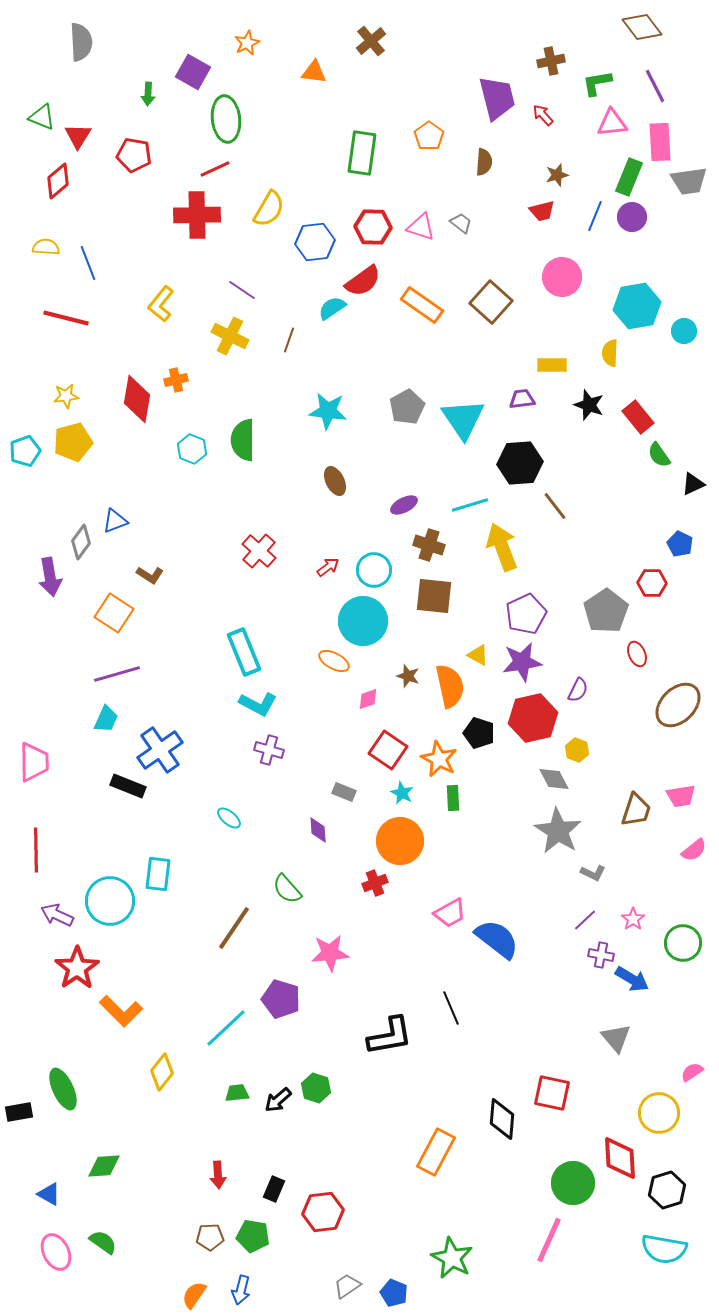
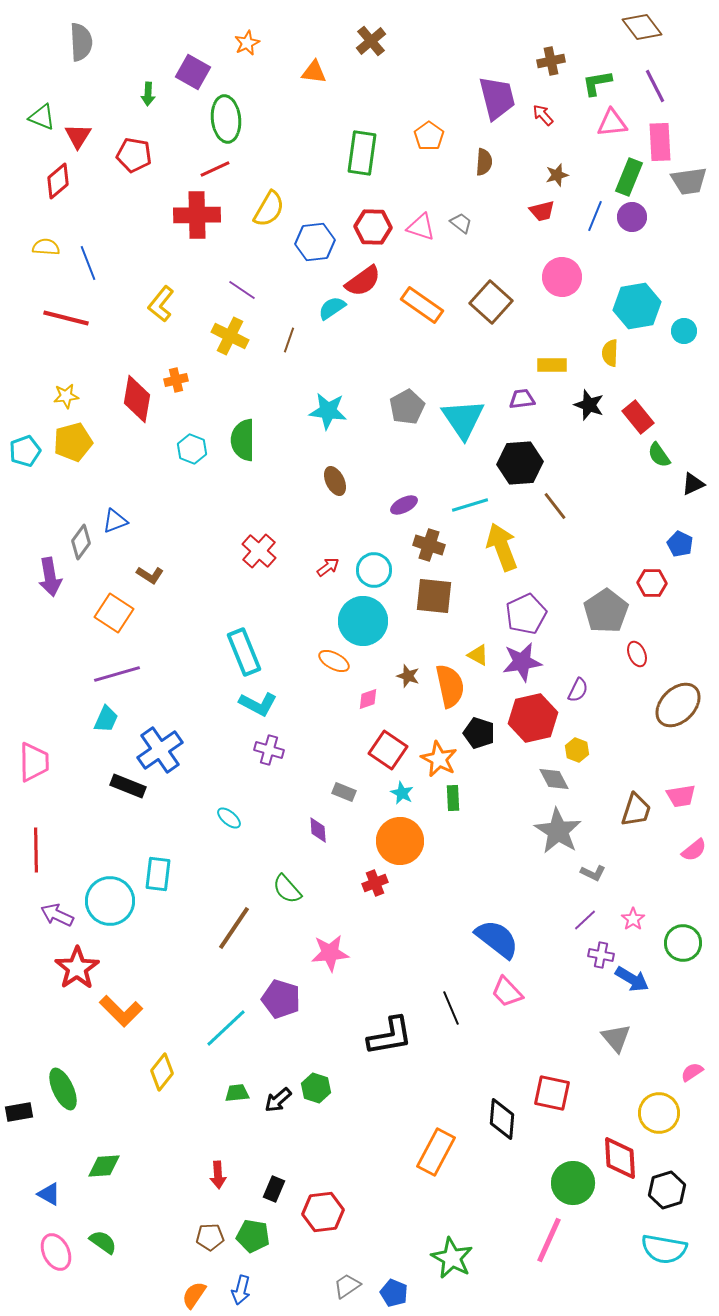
pink trapezoid at (450, 913): moved 57 px right, 79 px down; rotated 76 degrees clockwise
